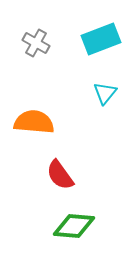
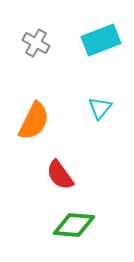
cyan rectangle: moved 1 px down
cyan triangle: moved 5 px left, 15 px down
orange semicircle: moved 1 px up; rotated 111 degrees clockwise
green diamond: moved 1 px up
